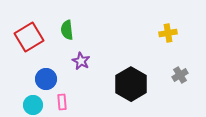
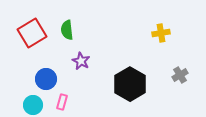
yellow cross: moved 7 px left
red square: moved 3 px right, 4 px up
black hexagon: moved 1 px left
pink rectangle: rotated 21 degrees clockwise
